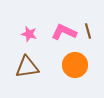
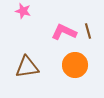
pink star: moved 6 px left, 23 px up
